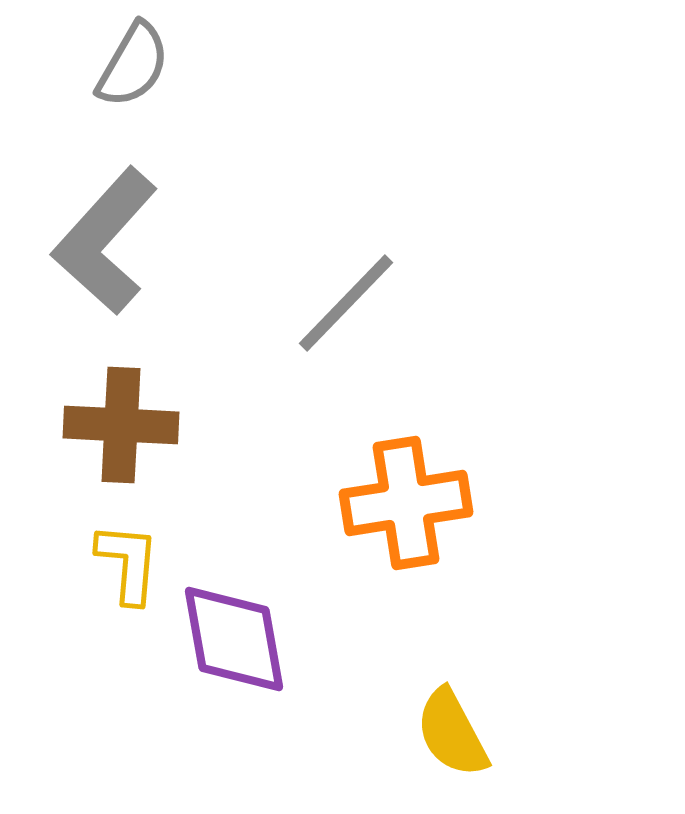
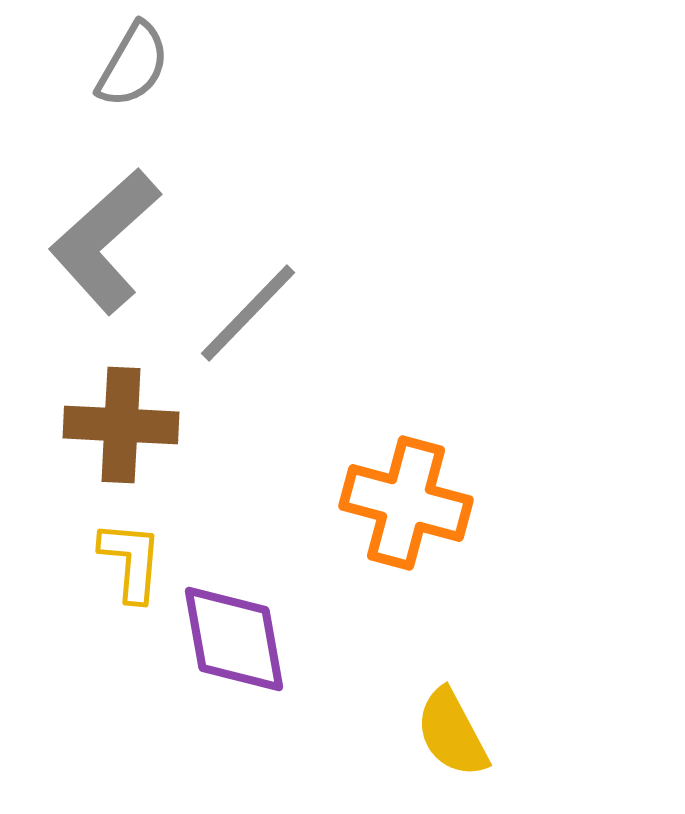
gray L-shape: rotated 6 degrees clockwise
gray line: moved 98 px left, 10 px down
orange cross: rotated 24 degrees clockwise
yellow L-shape: moved 3 px right, 2 px up
